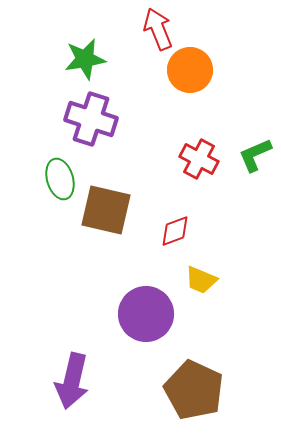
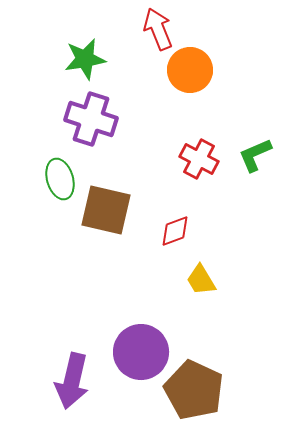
yellow trapezoid: rotated 36 degrees clockwise
purple circle: moved 5 px left, 38 px down
